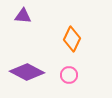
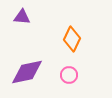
purple triangle: moved 1 px left, 1 px down
purple diamond: rotated 40 degrees counterclockwise
